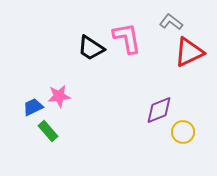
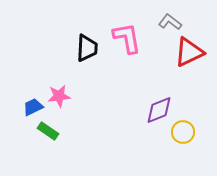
gray L-shape: moved 1 px left
black trapezoid: moved 4 px left; rotated 120 degrees counterclockwise
green rectangle: rotated 15 degrees counterclockwise
